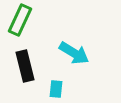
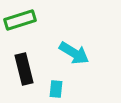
green rectangle: rotated 48 degrees clockwise
black rectangle: moved 1 px left, 3 px down
